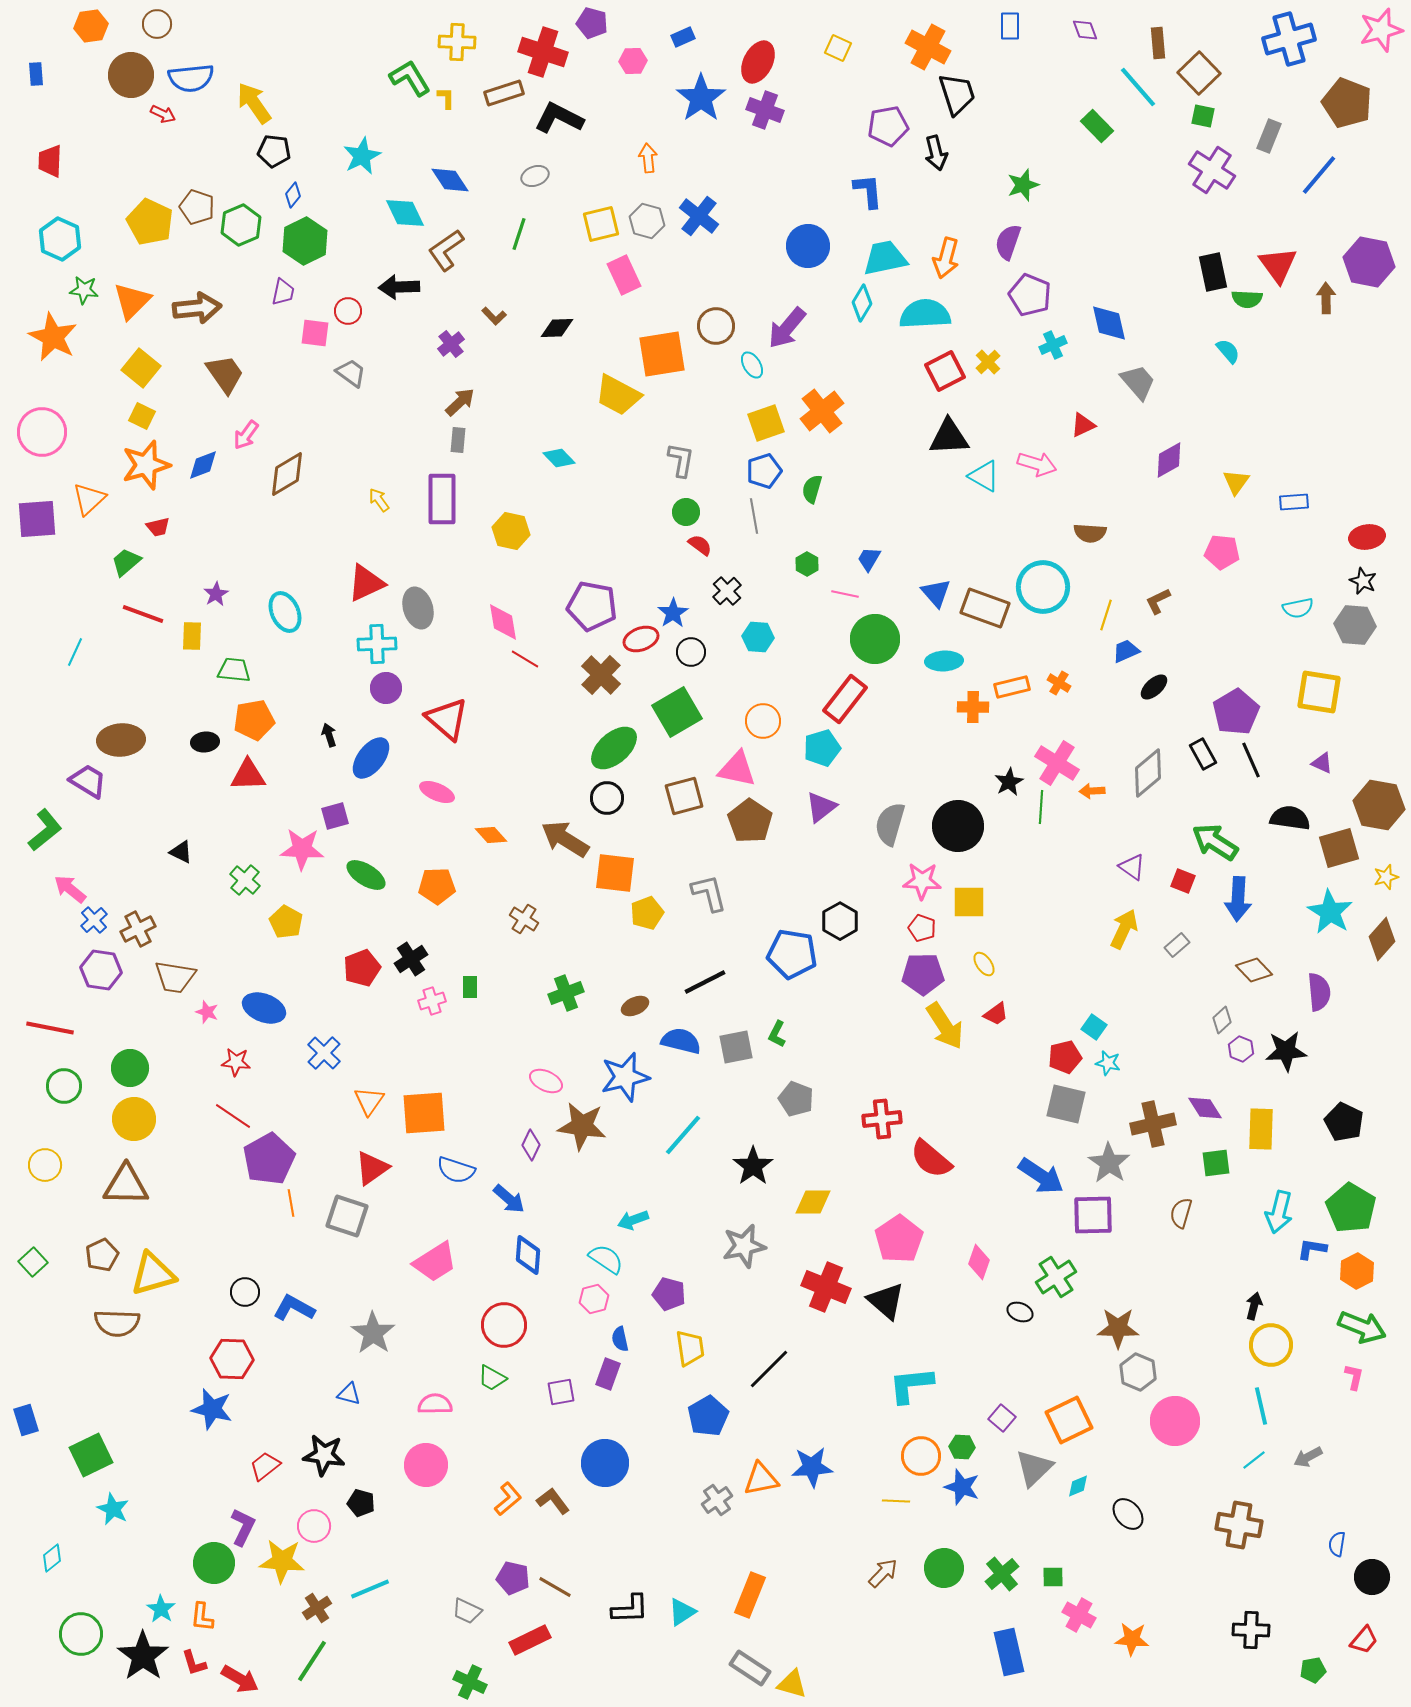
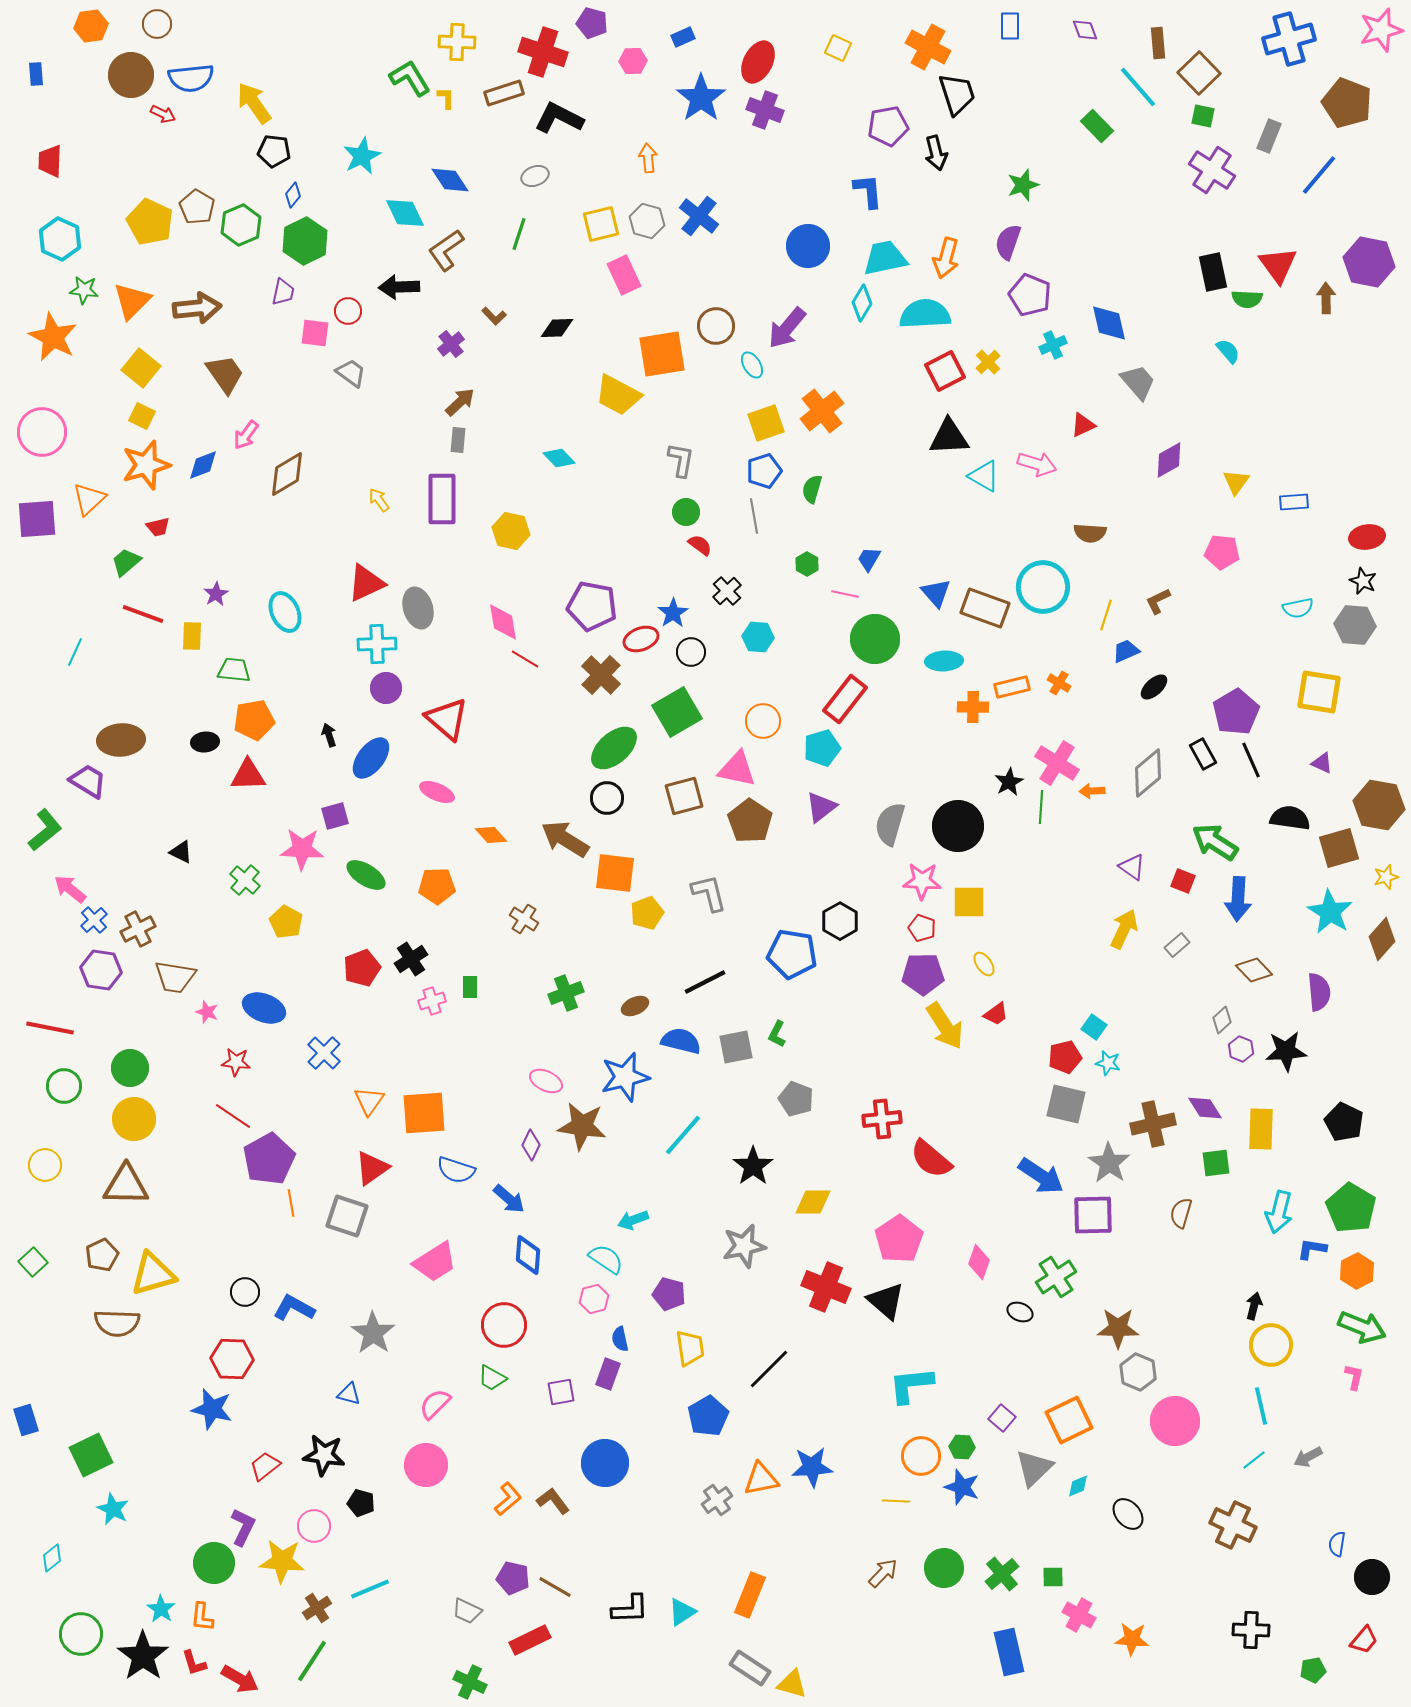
brown pentagon at (197, 207): rotated 12 degrees clockwise
pink semicircle at (435, 1404): rotated 44 degrees counterclockwise
brown cross at (1239, 1525): moved 6 px left; rotated 15 degrees clockwise
